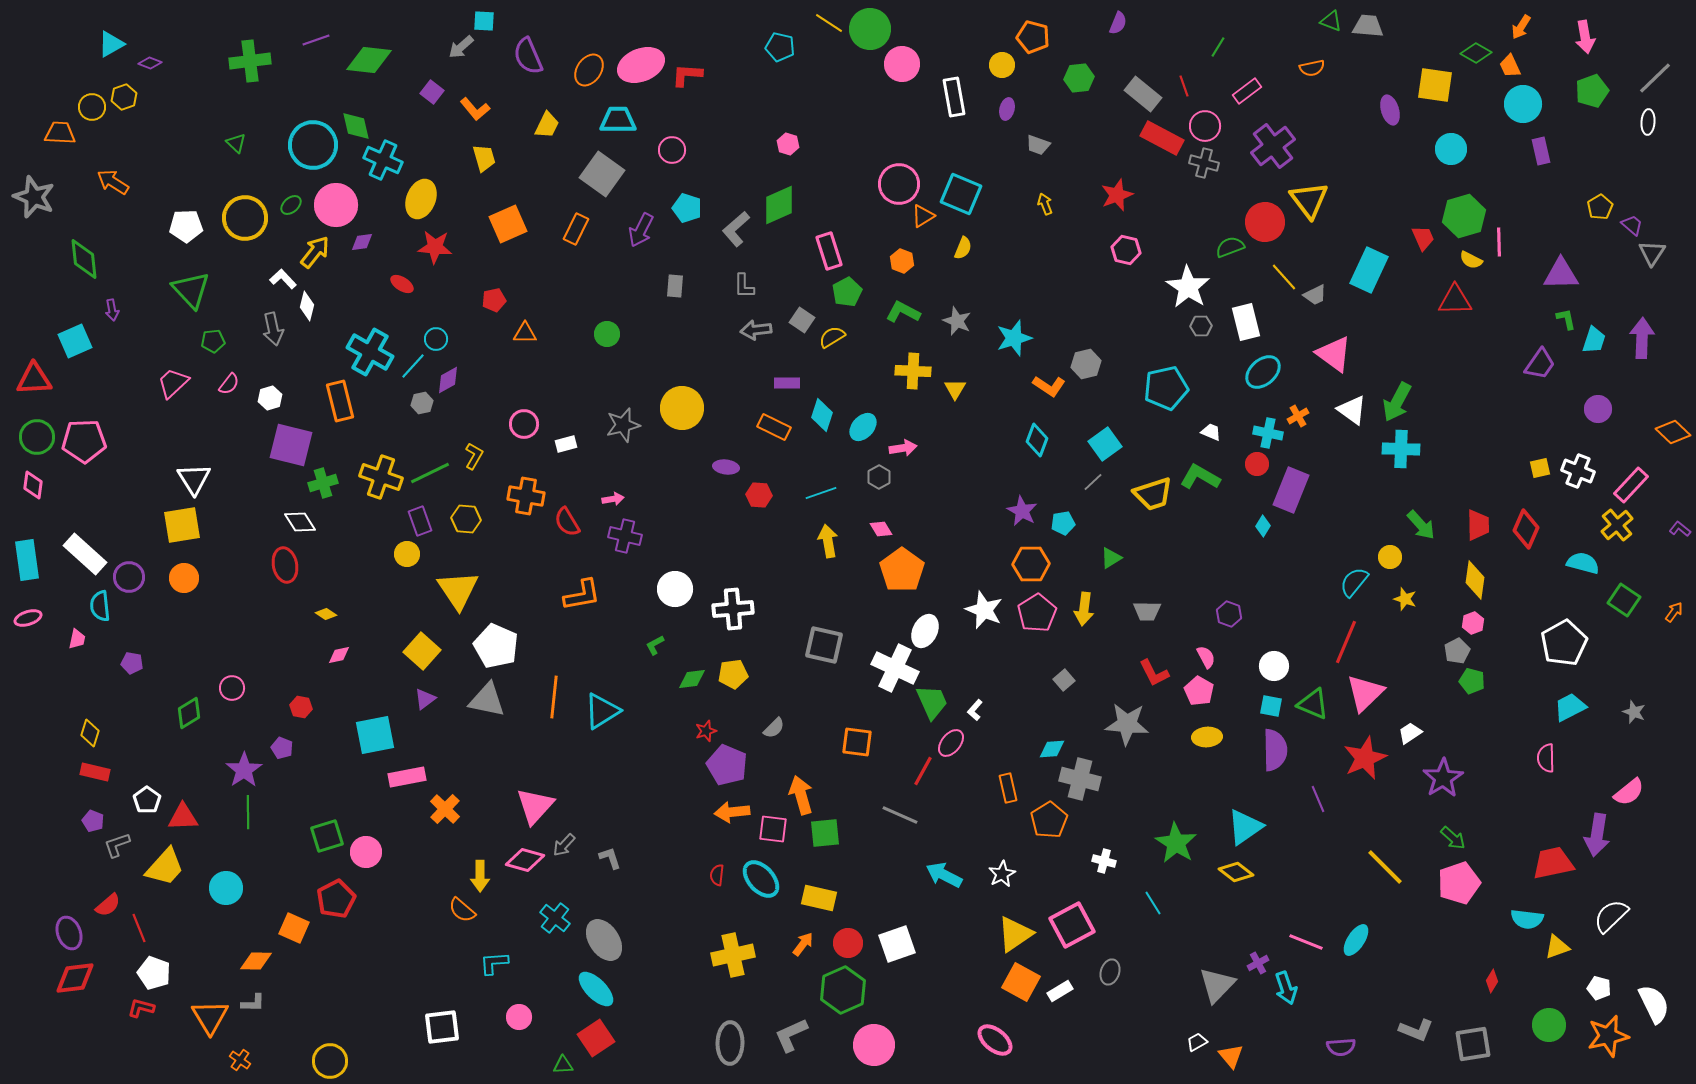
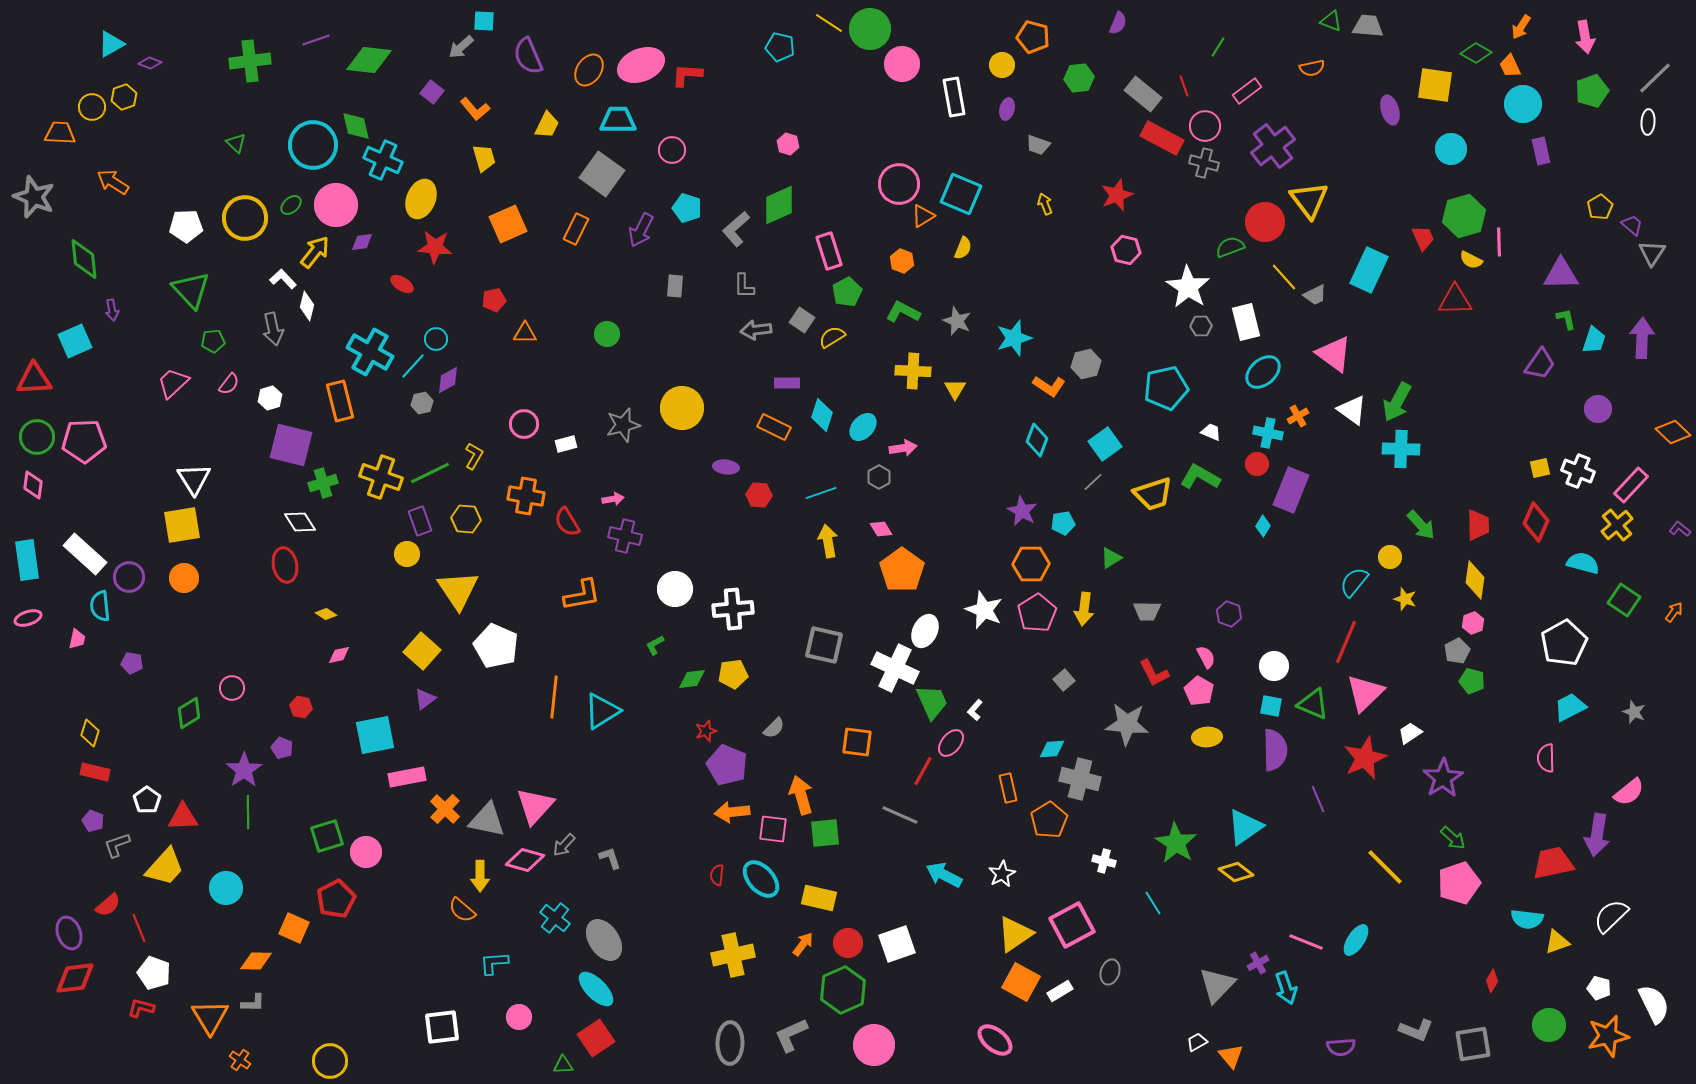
red diamond at (1526, 529): moved 10 px right, 7 px up
gray triangle at (487, 700): moved 120 px down
yellow triangle at (1557, 947): moved 5 px up
